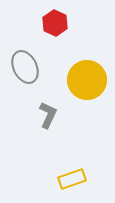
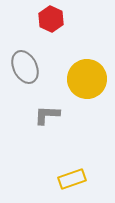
red hexagon: moved 4 px left, 4 px up
yellow circle: moved 1 px up
gray L-shape: moved 1 px left; rotated 112 degrees counterclockwise
